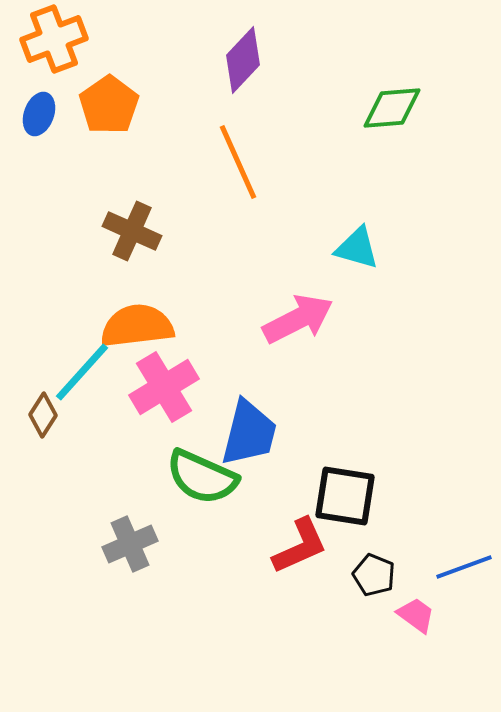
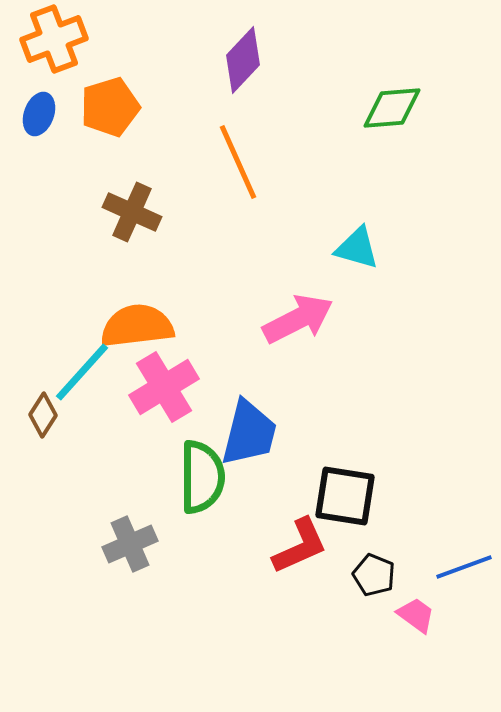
orange pentagon: moved 1 px right, 2 px down; rotated 18 degrees clockwise
brown cross: moved 19 px up
green semicircle: rotated 114 degrees counterclockwise
